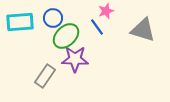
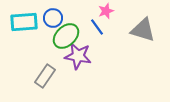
cyan rectangle: moved 4 px right
purple star: moved 3 px right, 3 px up; rotated 8 degrees clockwise
